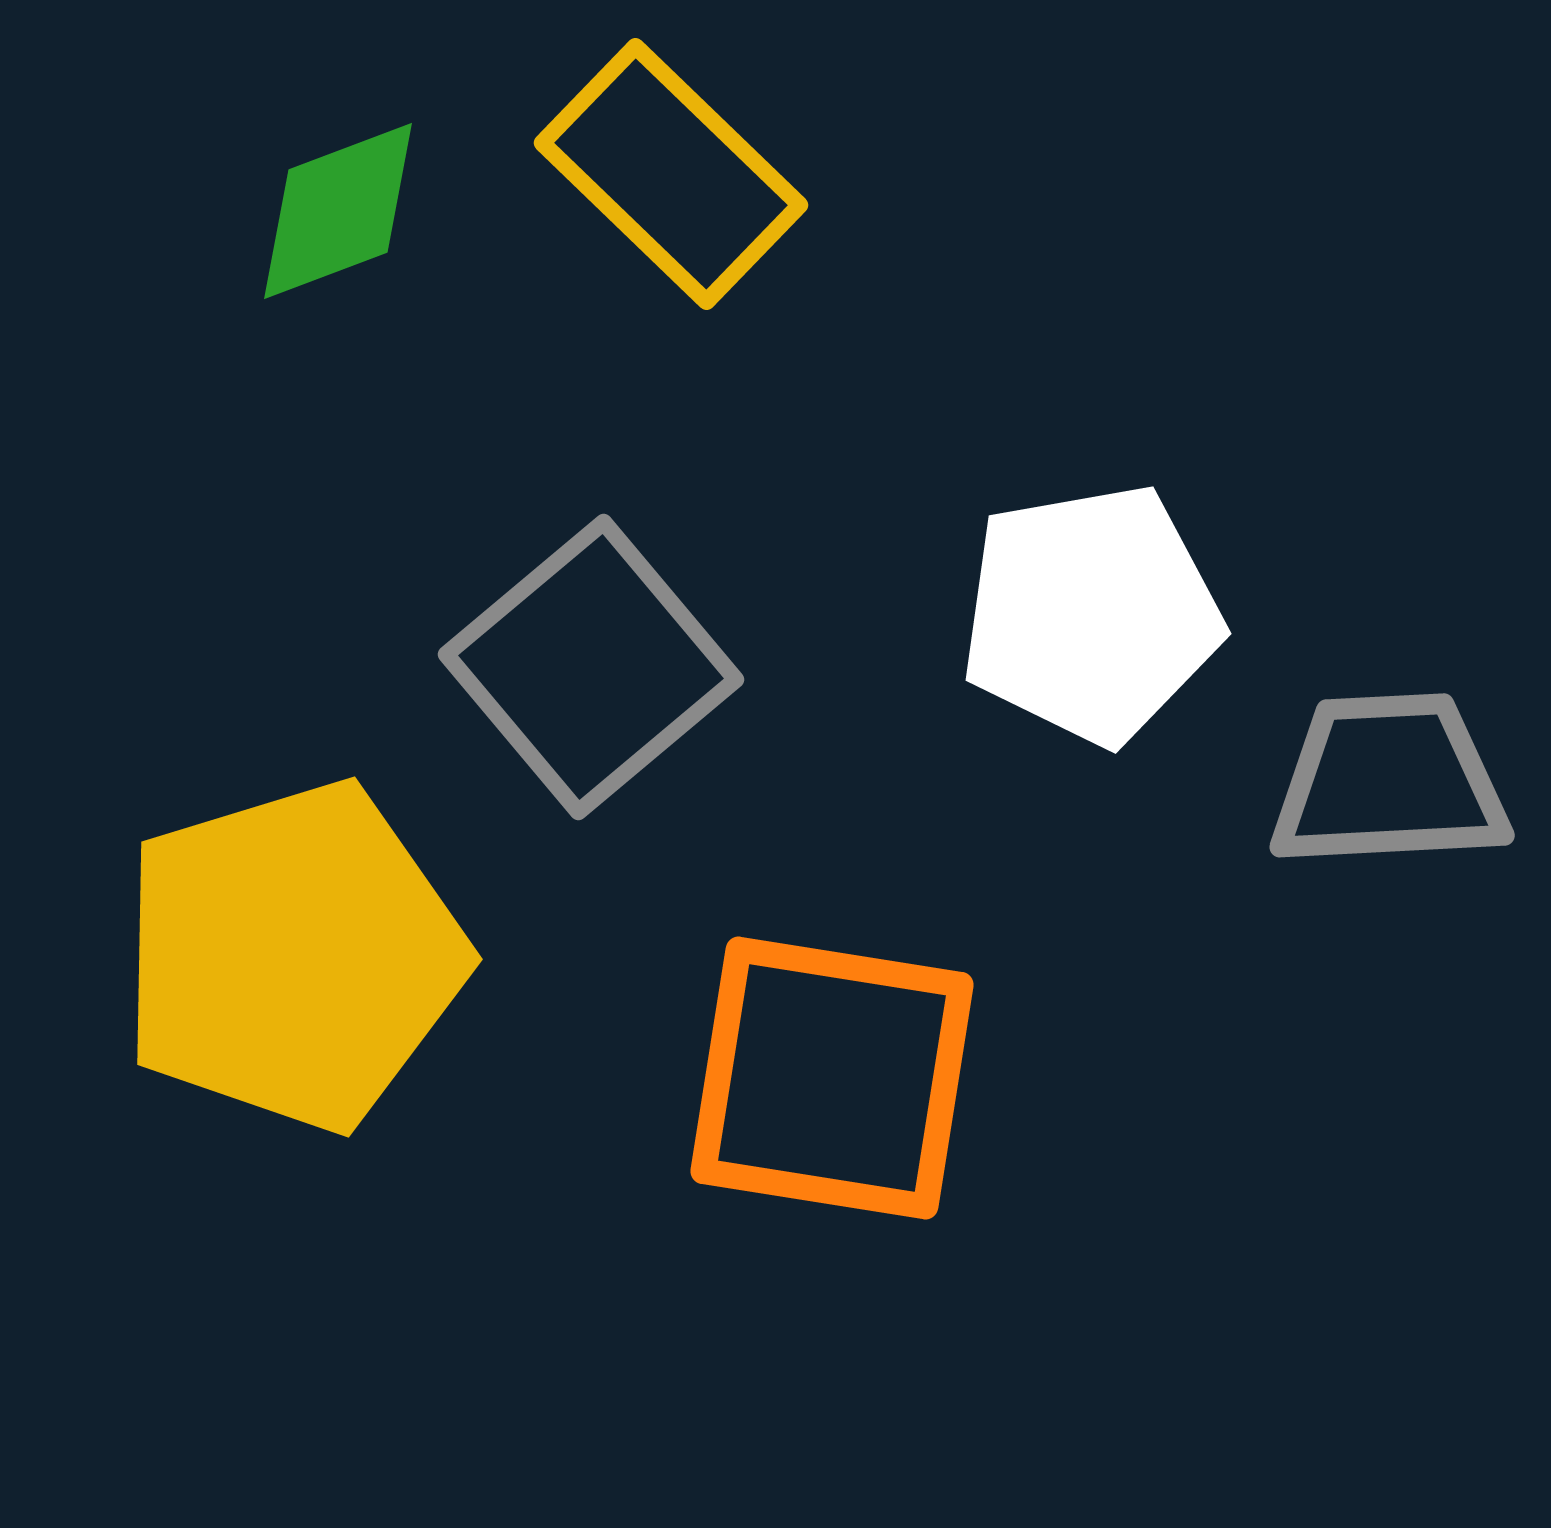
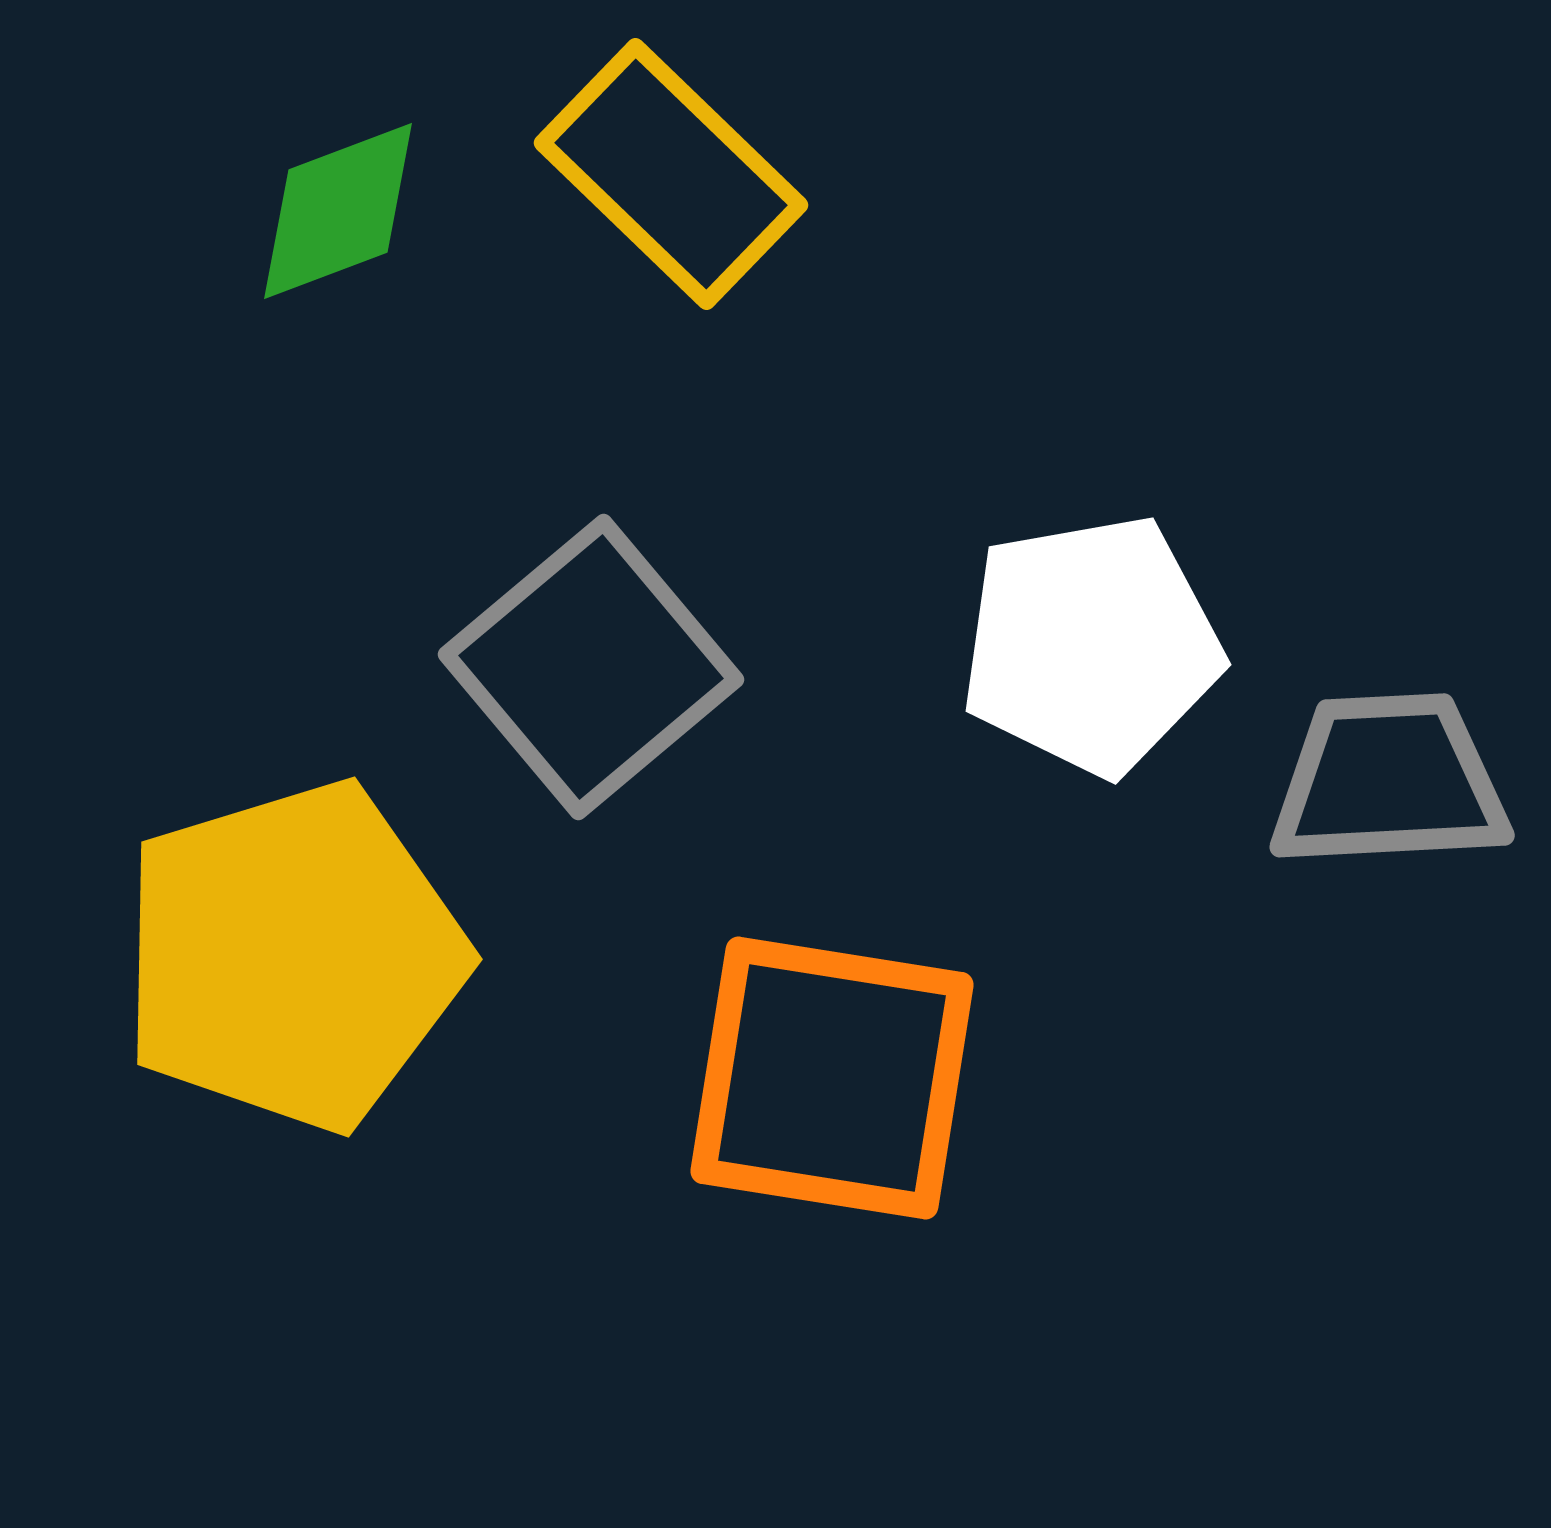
white pentagon: moved 31 px down
